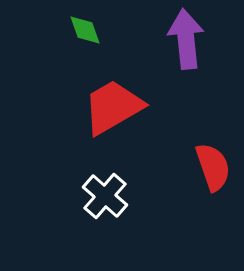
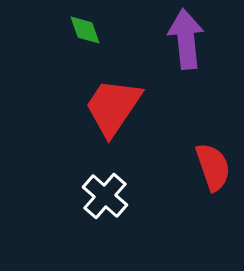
red trapezoid: rotated 26 degrees counterclockwise
